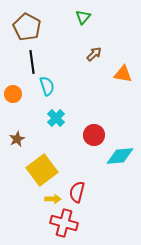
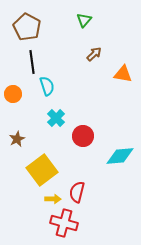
green triangle: moved 1 px right, 3 px down
red circle: moved 11 px left, 1 px down
